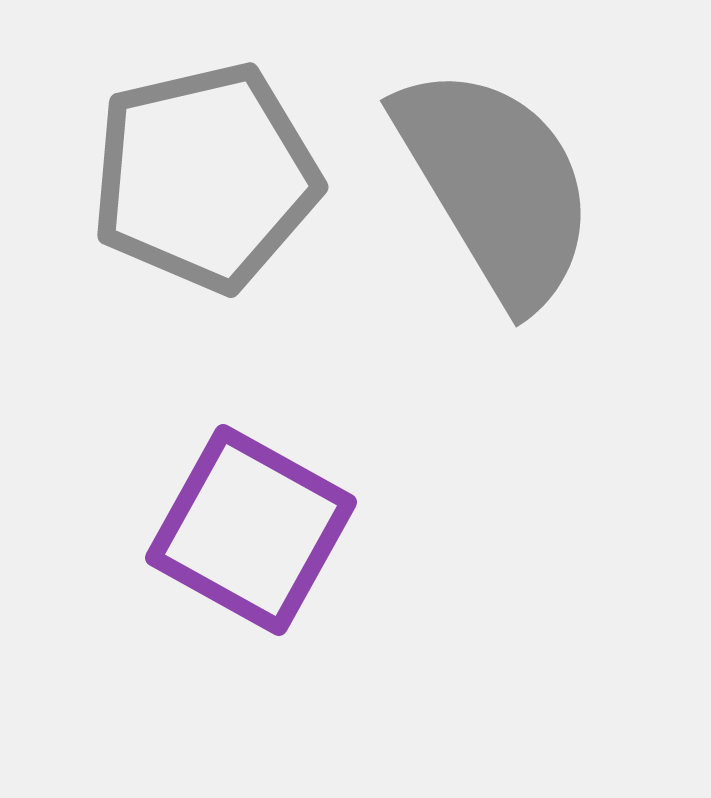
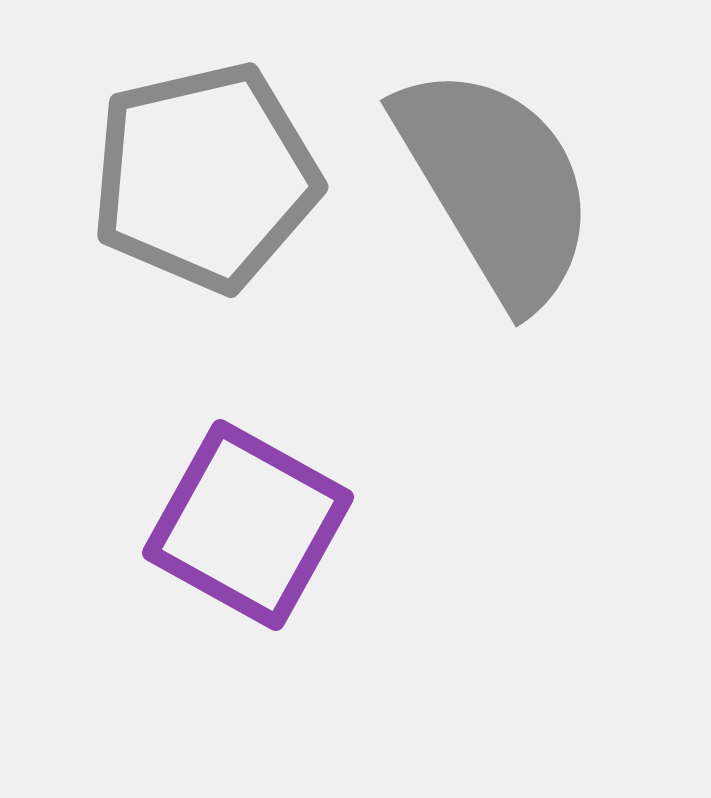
purple square: moved 3 px left, 5 px up
